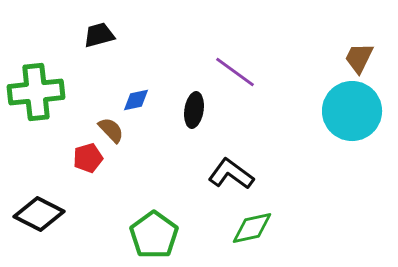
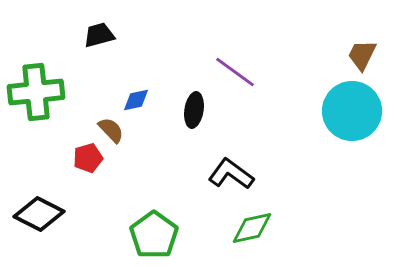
brown trapezoid: moved 3 px right, 3 px up
